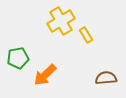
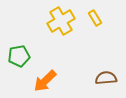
yellow rectangle: moved 9 px right, 17 px up
green pentagon: moved 1 px right, 2 px up
orange arrow: moved 6 px down
